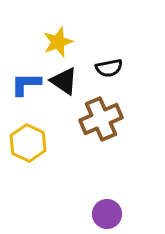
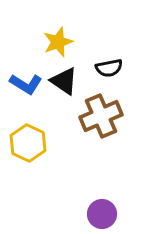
blue L-shape: rotated 148 degrees counterclockwise
brown cross: moved 3 px up
purple circle: moved 5 px left
